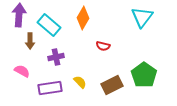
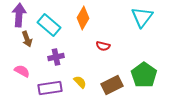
brown arrow: moved 3 px left, 2 px up; rotated 21 degrees counterclockwise
